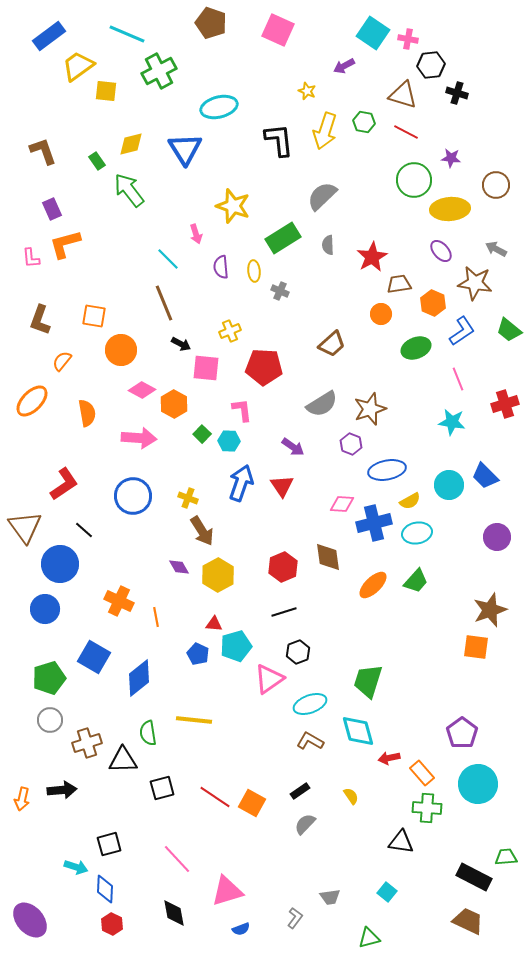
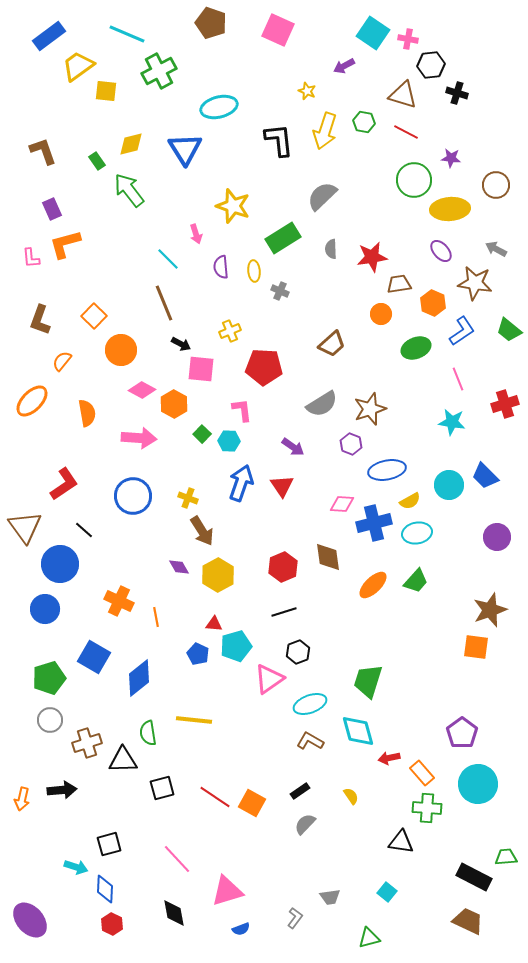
gray semicircle at (328, 245): moved 3 px right, 4 px down
red star at (372, 257): rotated 20 degrees clockwise
orange square at (94, 316): rotated 35 degrees clockwise
pink square at (206, 368): moved 5 px left, 1 px down
